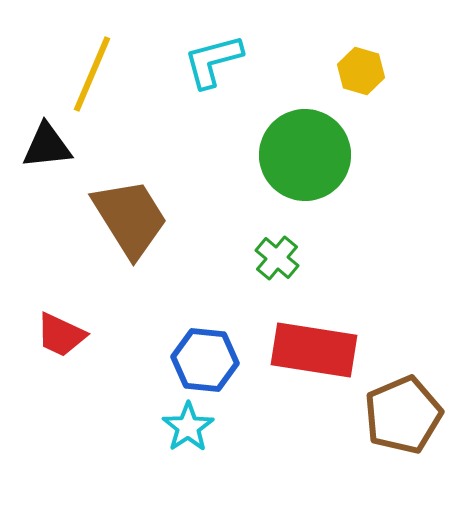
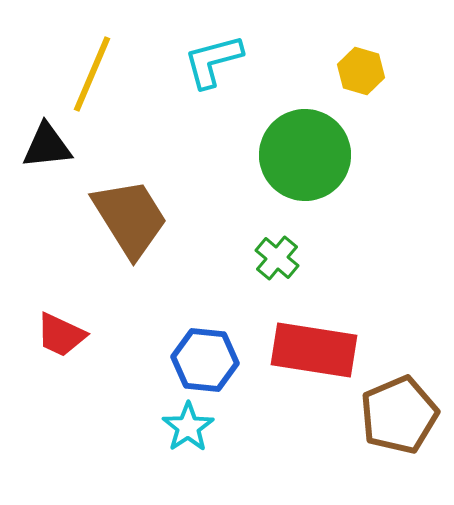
brown pentagon: moved 4 px left
